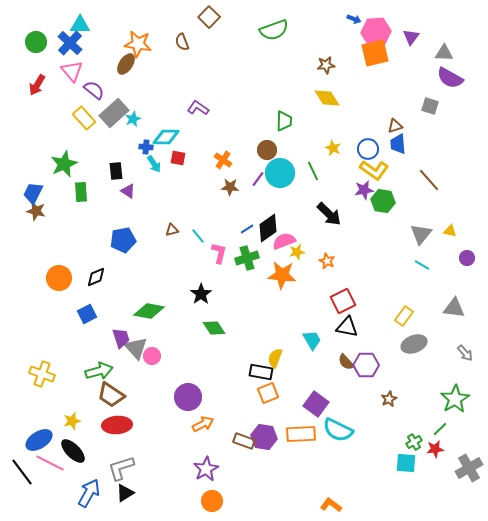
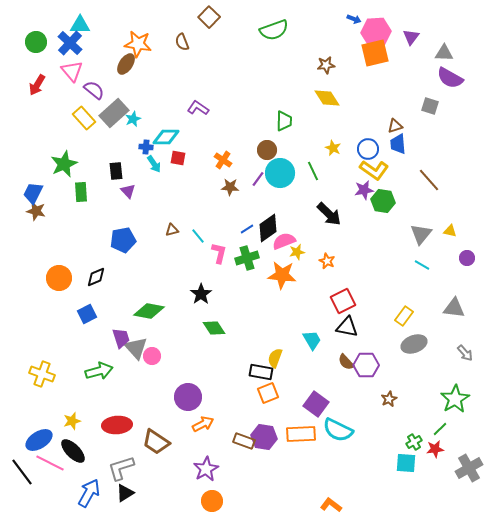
purple triangle at (128, 191): rotated 14 degrees clockwise
brown trapezoid at (111, 395): moved 45 px right, 47 px down
